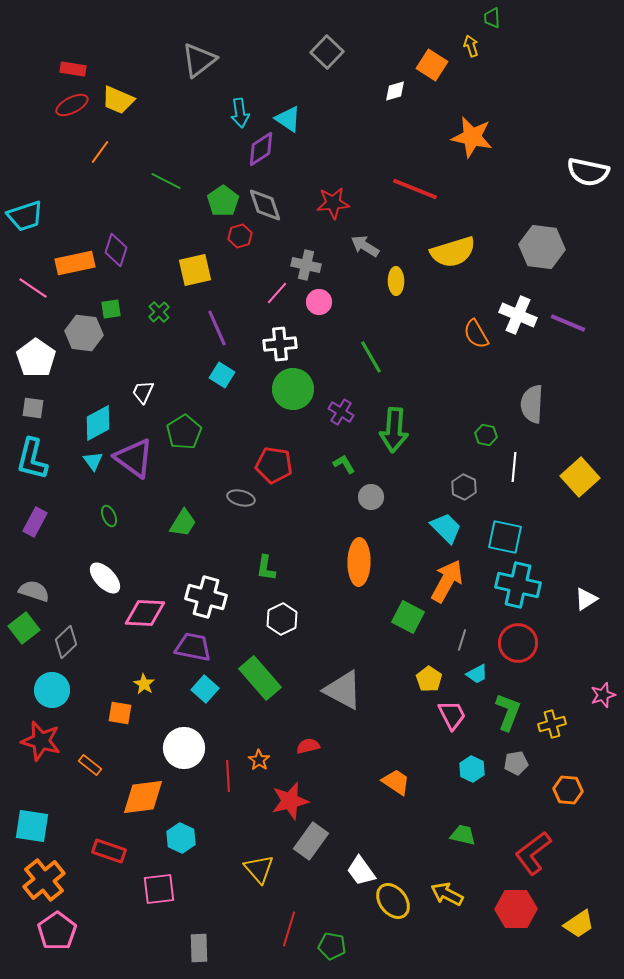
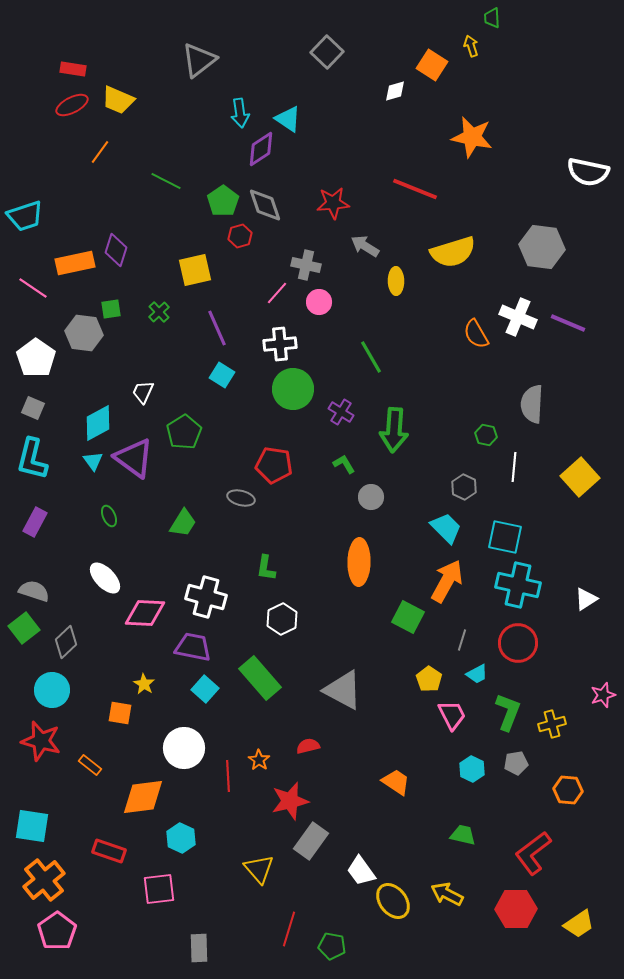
white cross at (518, 315): moved 2 px down
gray square at (33, 408): rotated 15 degrees clockwise
